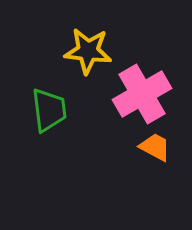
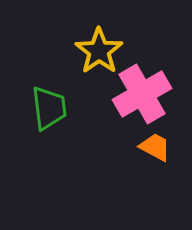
yellow star: moved 11 px right; rotated 30 degrees clockwise
green trapezoid: moved 2 px up
